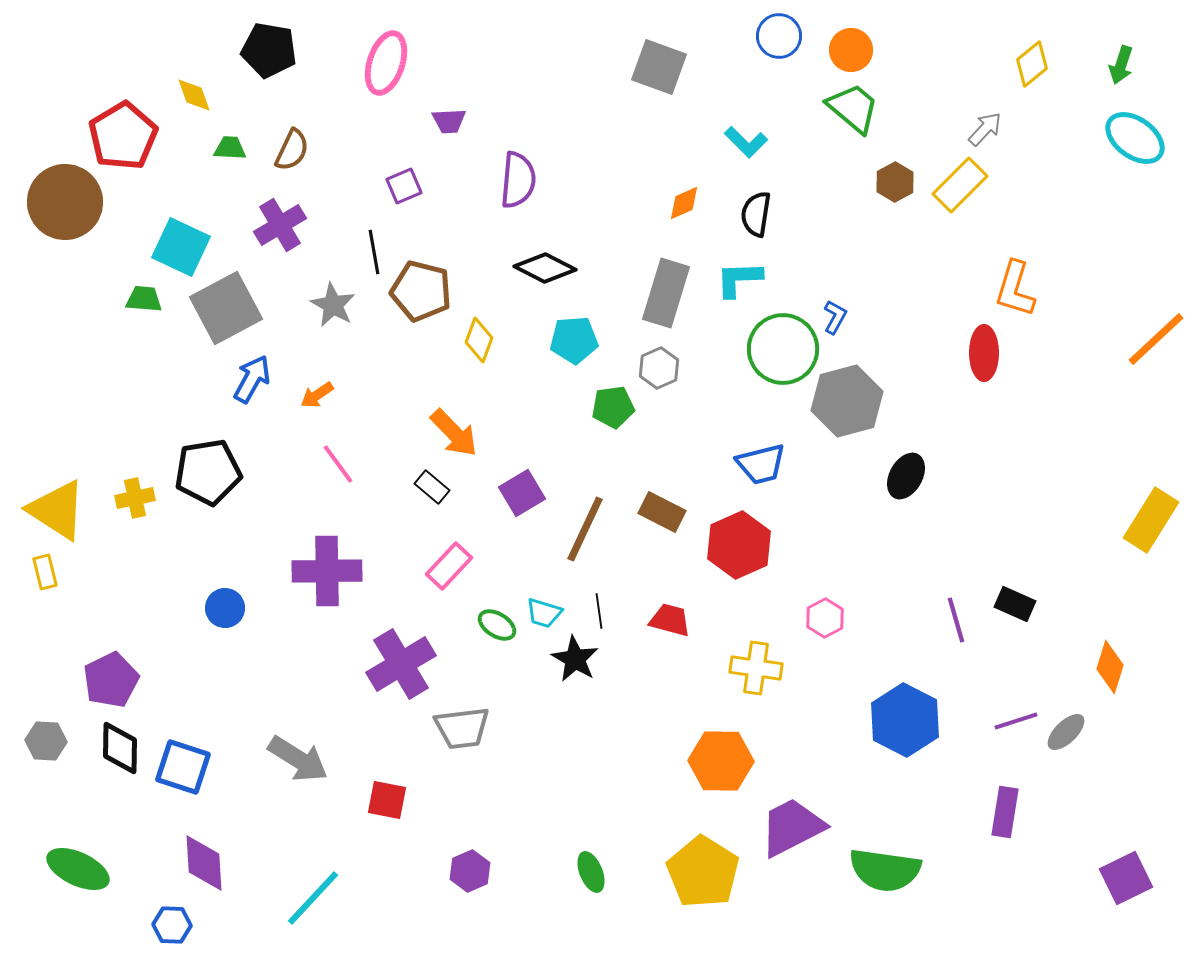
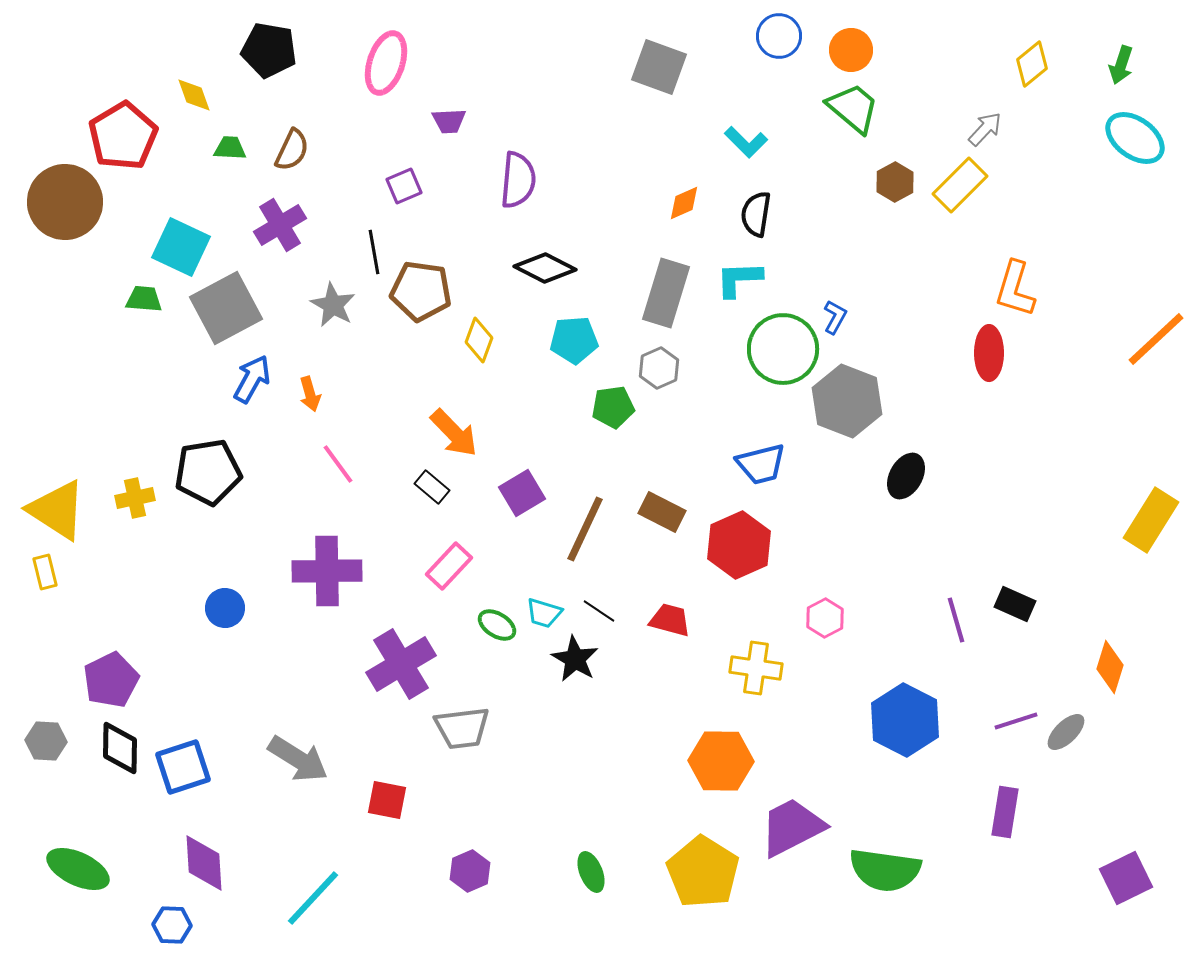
brown pentagon at (421, 291): rotated 6 degrees counterclockwise
red ellipse at (984, 353): moved 5 px right
orange arrow at (317, 395): moved 7 px left, 1 px up; rotated 72 degrees counterclockwise
gray hexagon at (847, 401): rotated 24 degrees counterclockwise
black line at (599, 611): rotated 48 degrees counterclockwise
blue square at (183, 767): rotated 36 degrees counterclockwise
